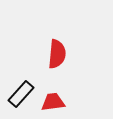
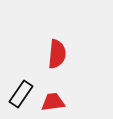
black rectangle: rotated 8 degrees counterclockwise
